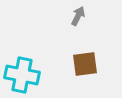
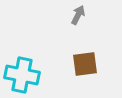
gray arrow: moved 1 px up
